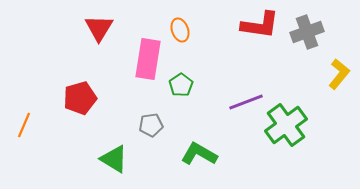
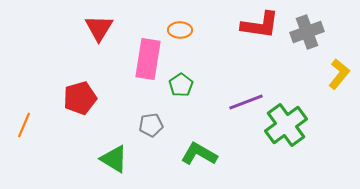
orange ellipse: rotated 70 degrees counterclockwise
